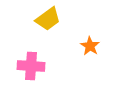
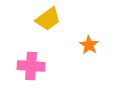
orange star: moved 1 px left, 1 px up
